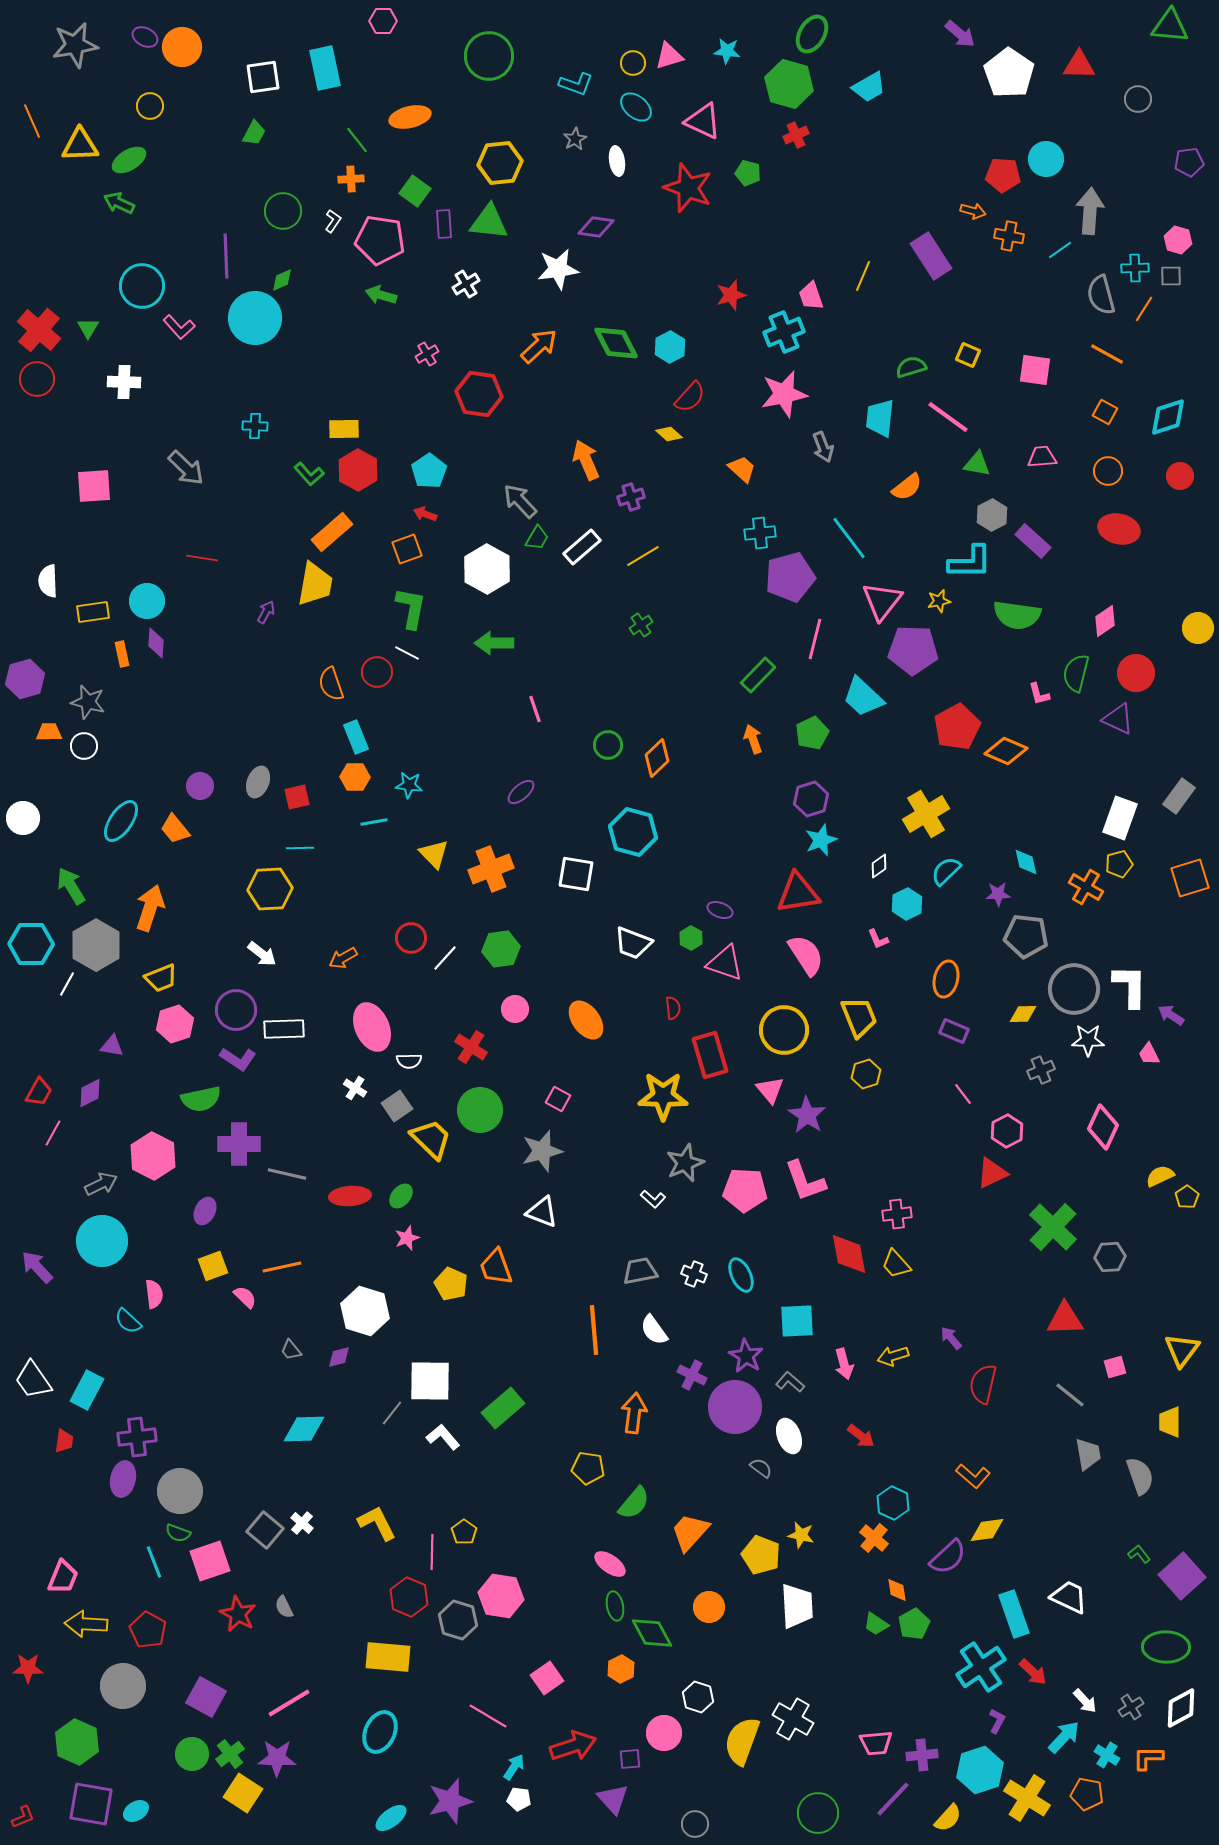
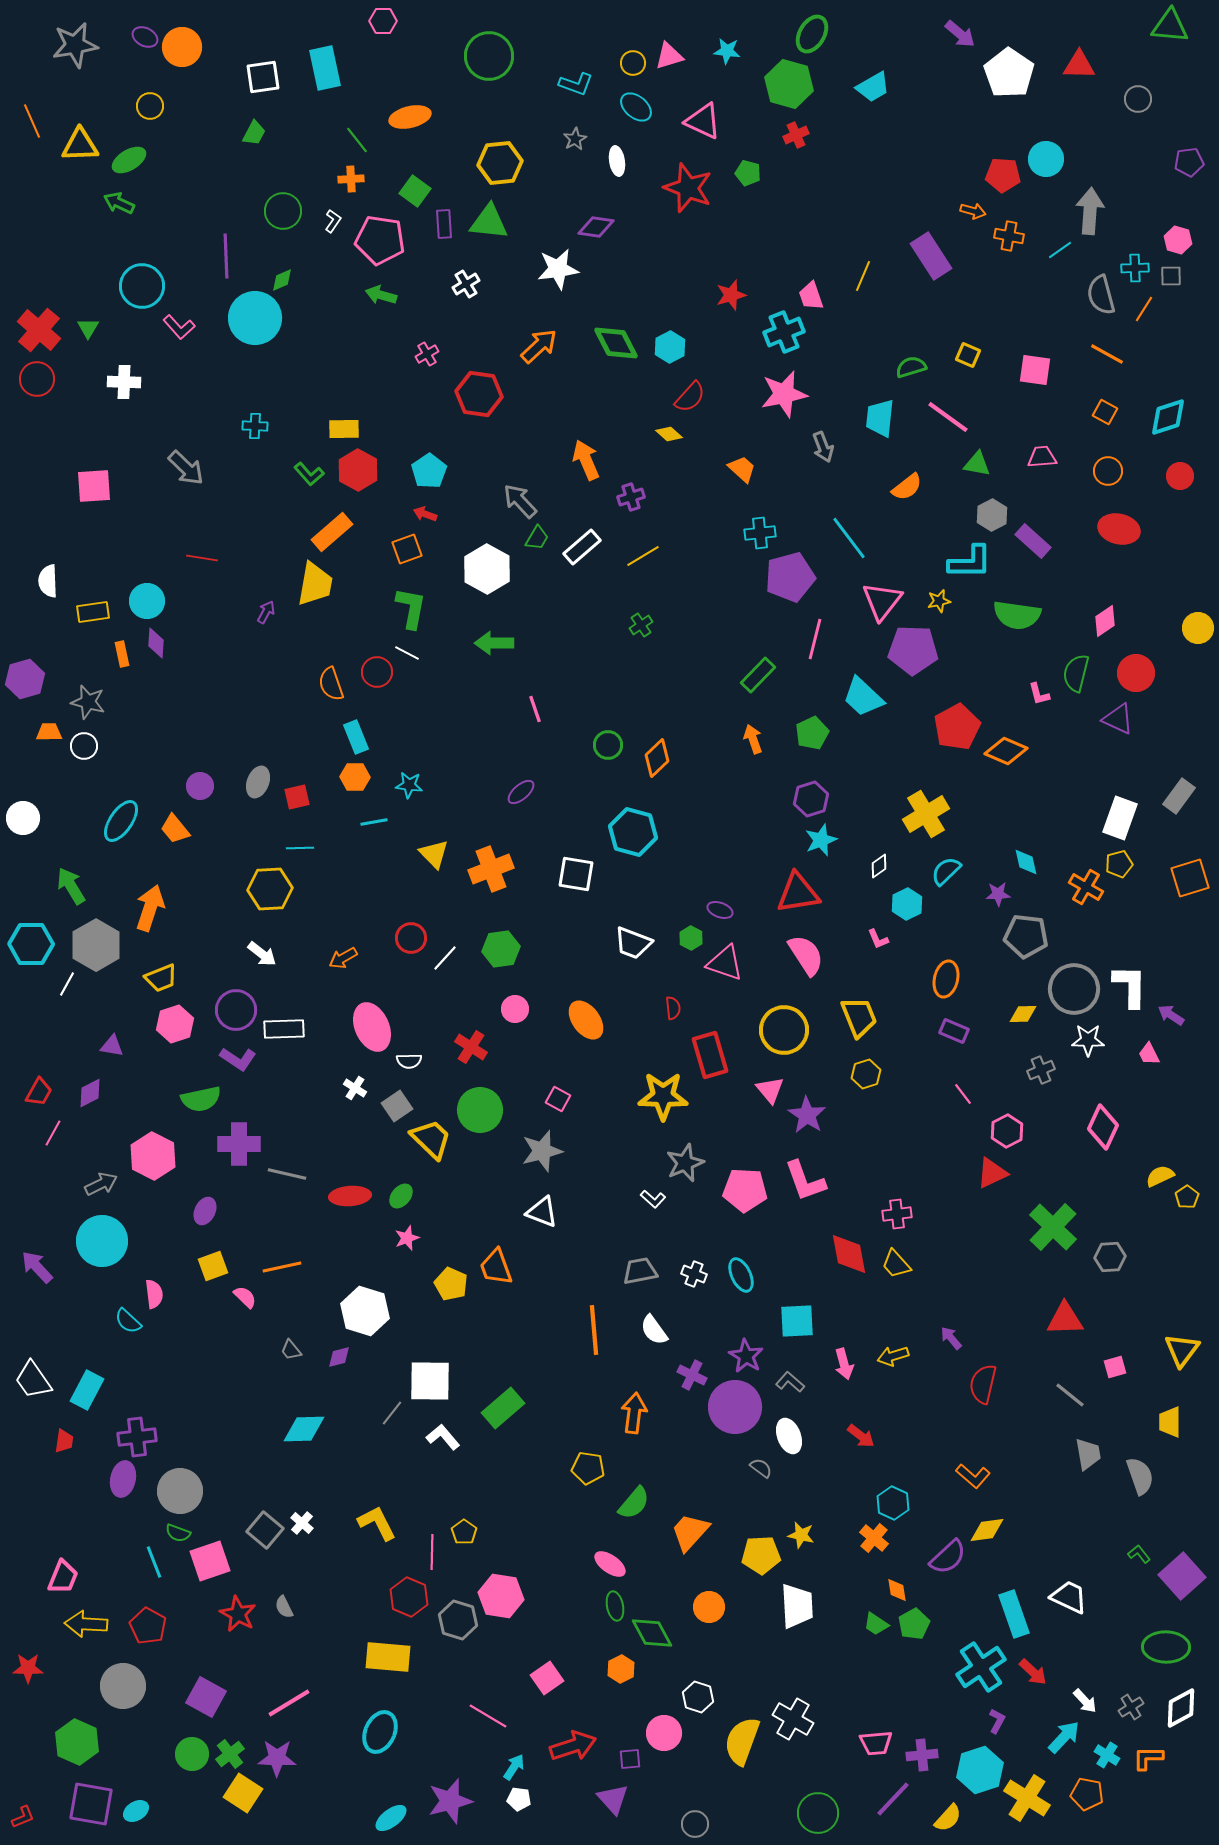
cyan trapezoid at (869, 87): moved 4 px right
yellow pentagon at (761, 1555): rotated 24 degrees counterclockwise
red pentagon at (148, 1630): moved 4 px up
